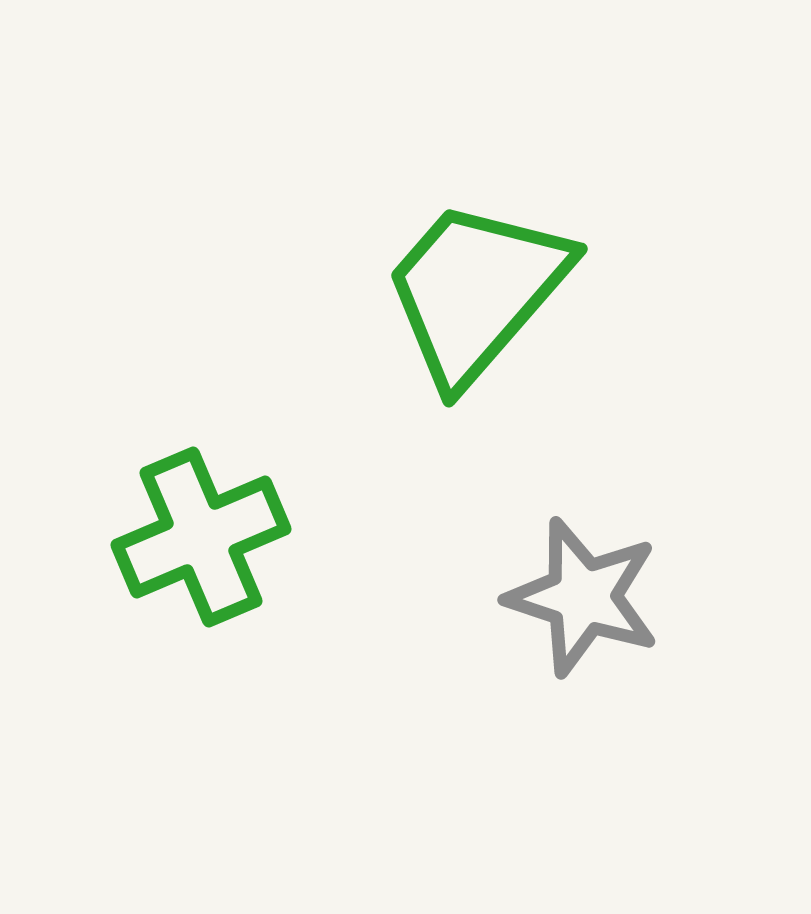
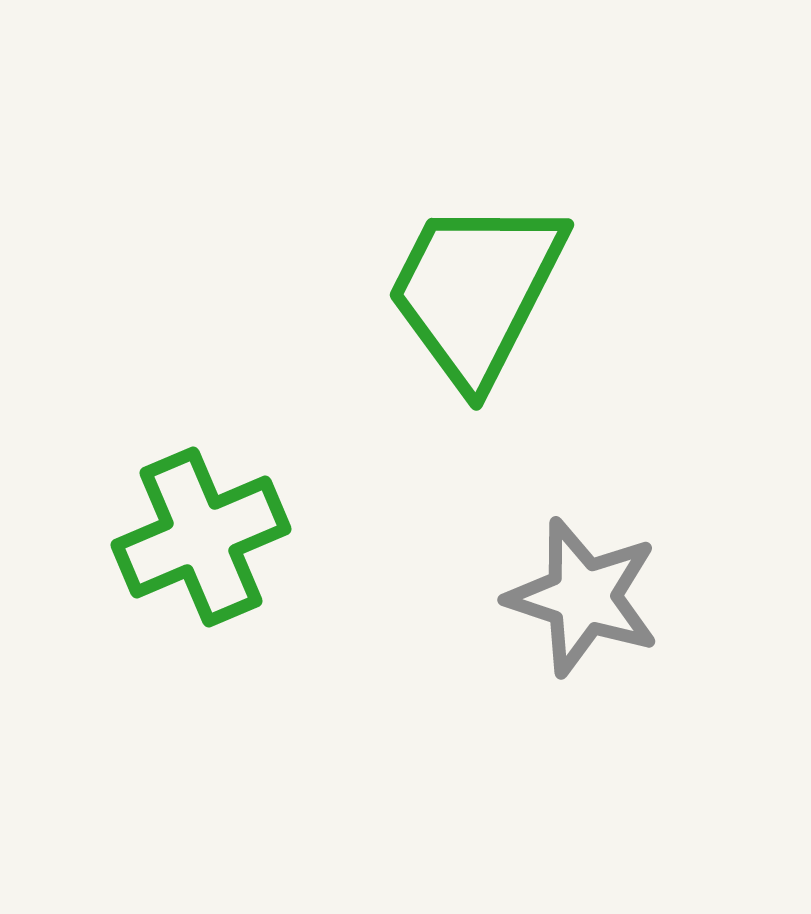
green trapezoid: rotated 14 degrees counterclockwise
